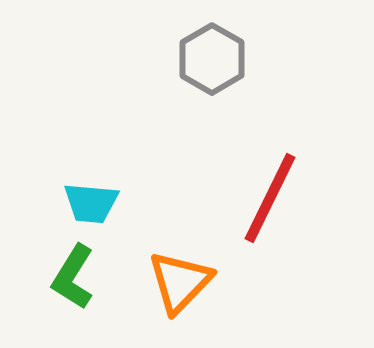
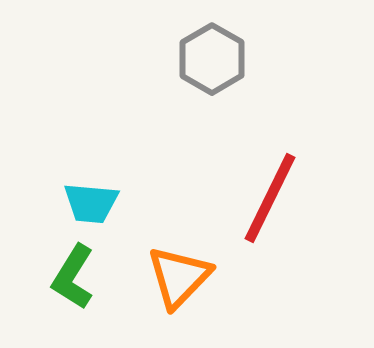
orange triangle: moved 1 px left, 5 px up
